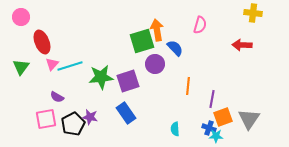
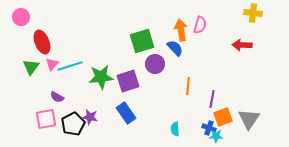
orange arrow: moved 24 px right
green triangle: moved 10 px right
